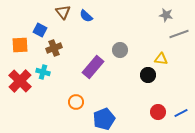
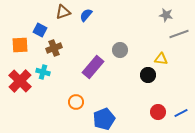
brown triangle: rotated 49 degrees clockwise
blue semicircle: moved 1 px up; rotated 88 degrees clockwise
